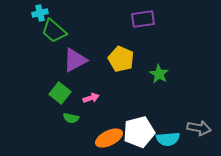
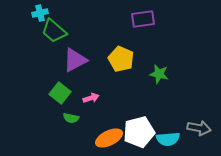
green star: rotated 18 degrees counterclockwise
